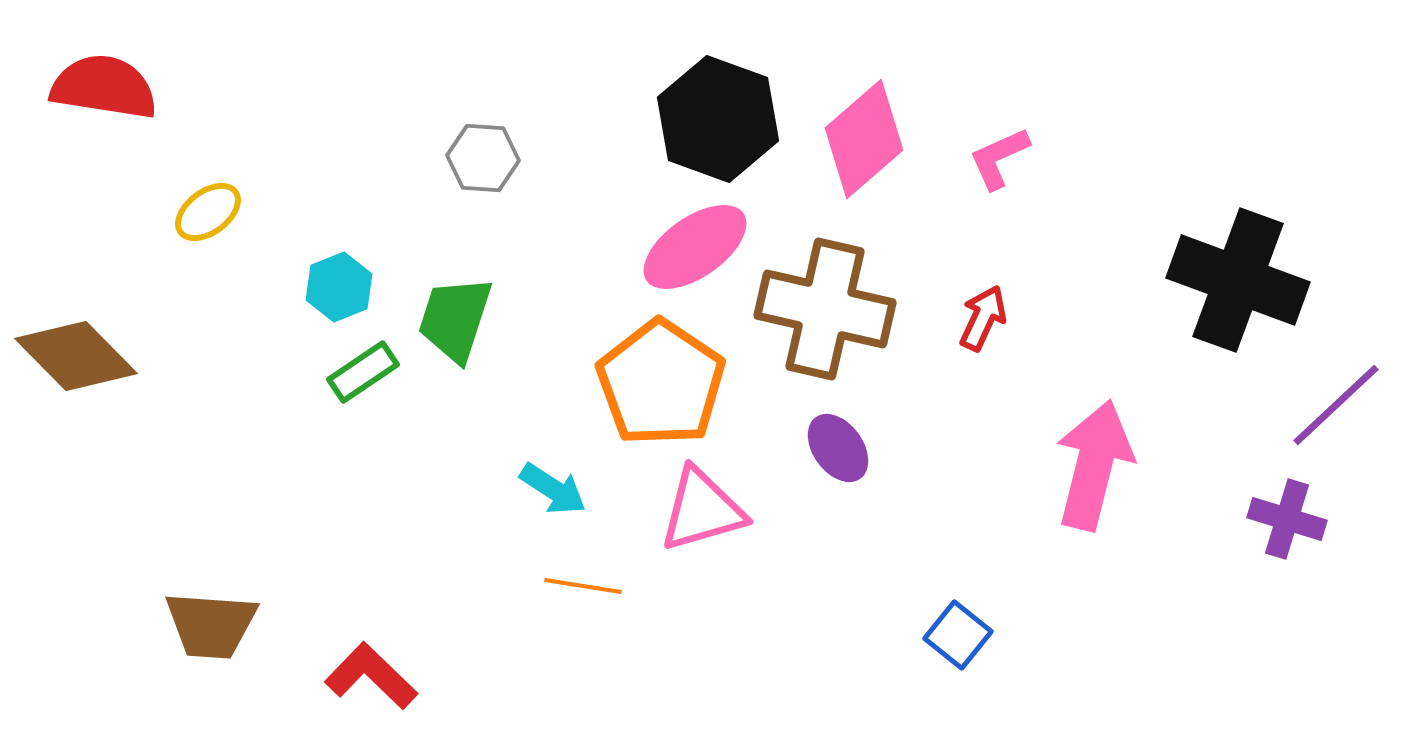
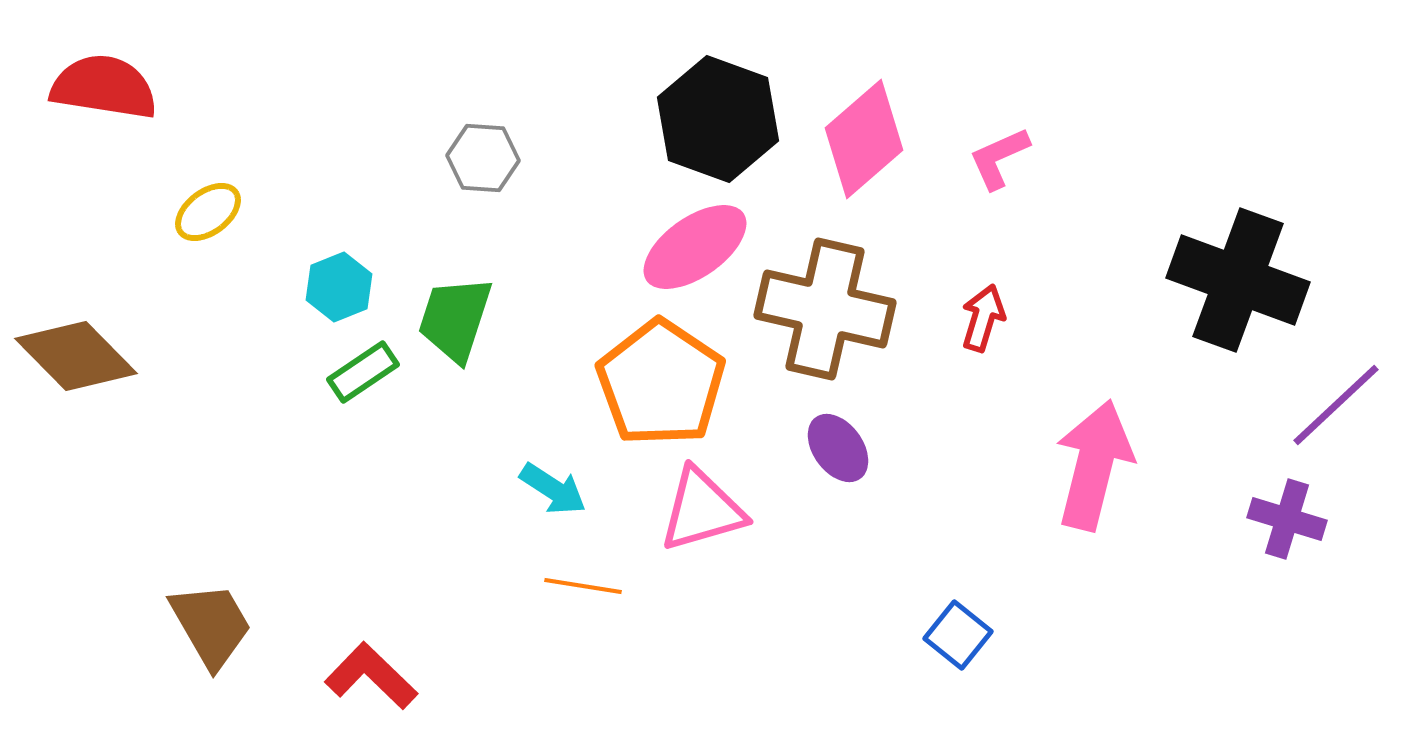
red arrow: rotated 8 degrees counterclockwise
brown trapezoid: rotated 124 degrees counterclockwise
